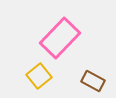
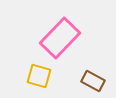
yellow square: rotated 35 degrees counterclockwise
